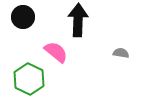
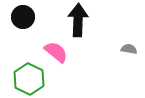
gray semicircle: moved 8 px right, 4 px up
